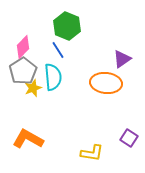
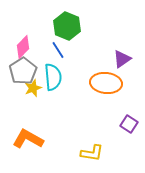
purple square: moved 14 px up
